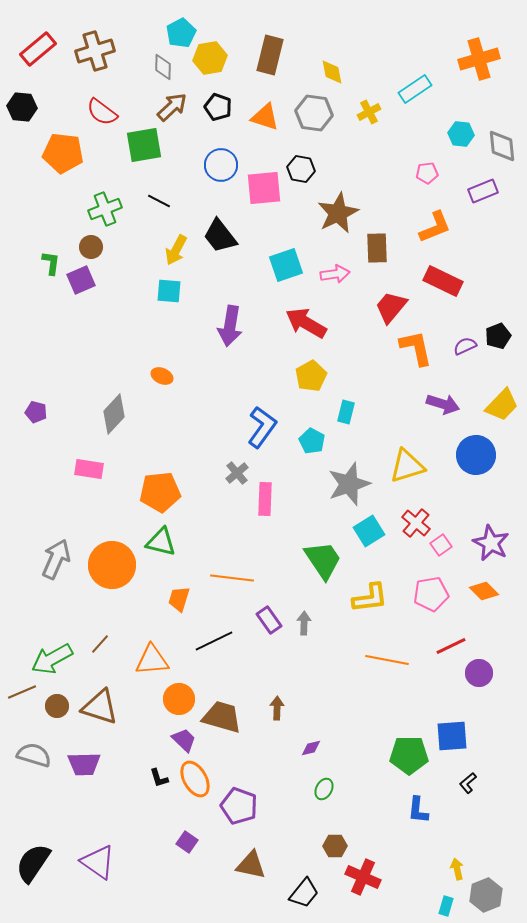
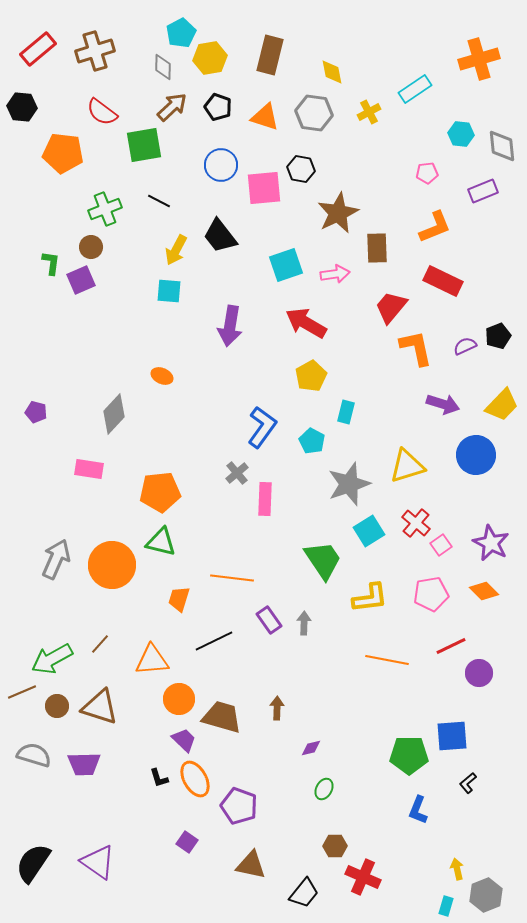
blue L-shape at (418, 810): rotated 16 degrees clockwise
